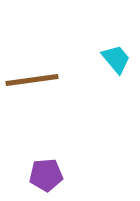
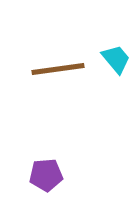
brown line: moved 26 px right, 11 px up
